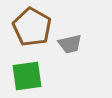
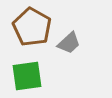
gray trapezoid: moved 1 px left, 1 px up; rotated 30 degrees counterclockwise
